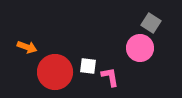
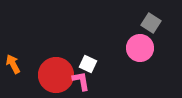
orange arrow: moved 14 px left, 17 px down; rotated 138 degrees counterclockwise
white square: moved 2 px up; rotated 18 degrees clockwise
red circle: moved 1 px right, 3 px down
pink L-shape: moved 29 px left, 4 px down
